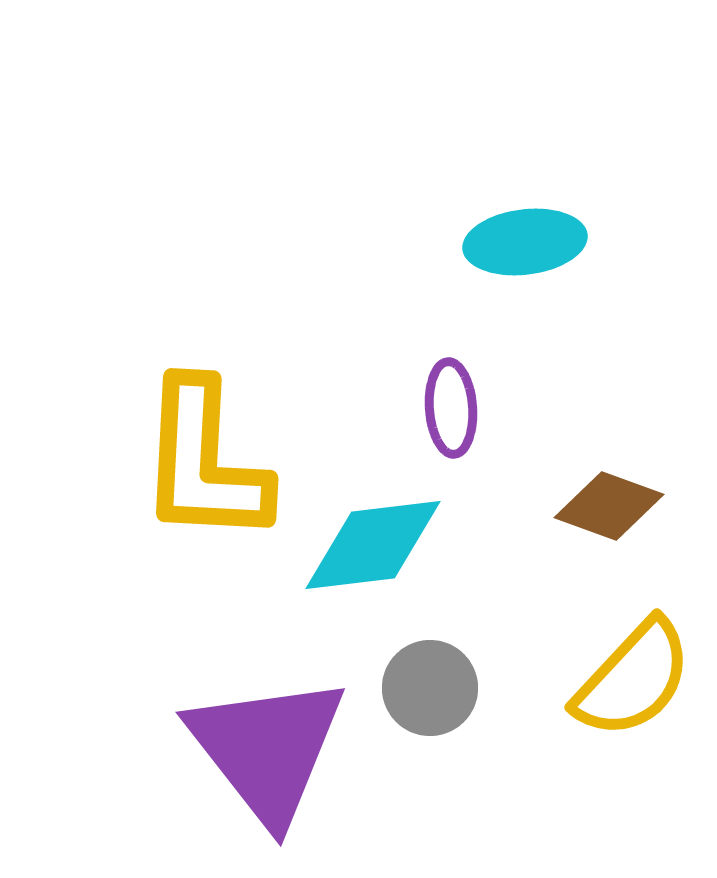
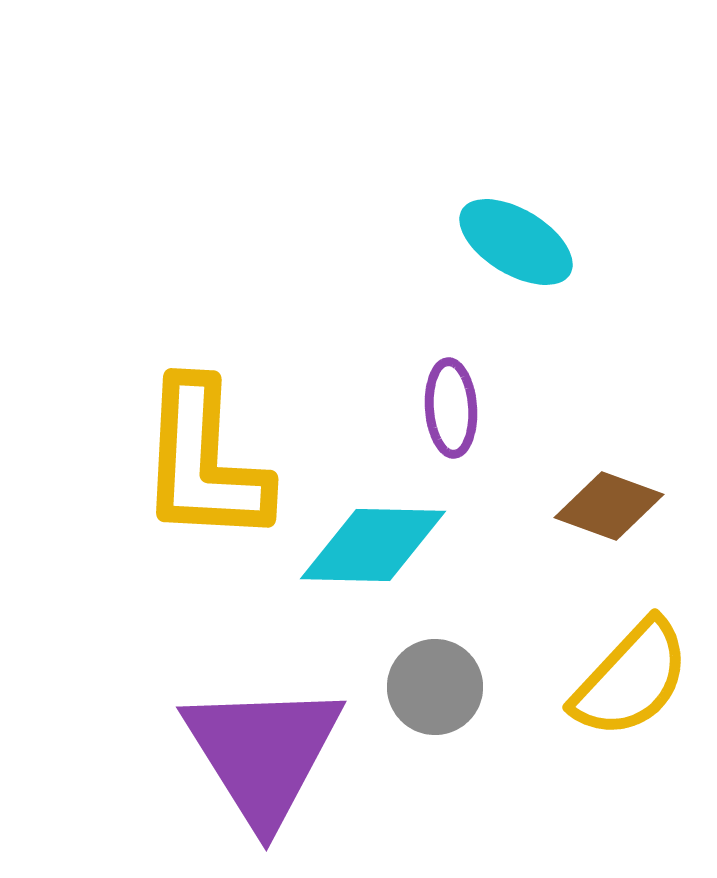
cyan ellipse: moved 9 px left; rotated 38 degrees clockwise
cyan diamond: rotated 8 degrees clockwise
yellow semicircle: moved 2 px left
gray circle: moved 5 px right, 1 px up
purple triangle: moved 4 px left, 4 px down; rotated 6 degrees clockwise
